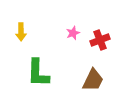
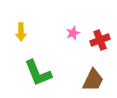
green L-shape: rotated 24 degrees counterclockwise
